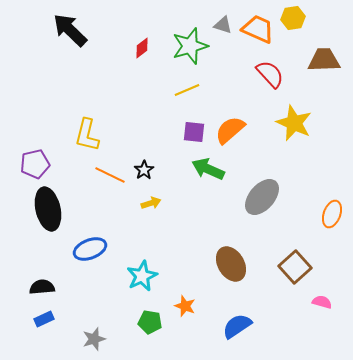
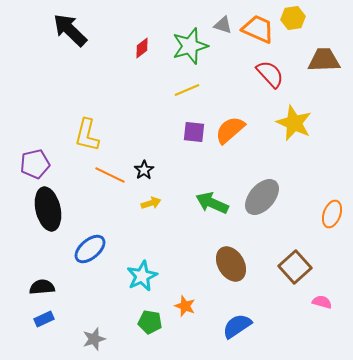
green arrow: moved 4 px right, 34 px down
blue ellipse: rotated 20 degrees counterclockwise
